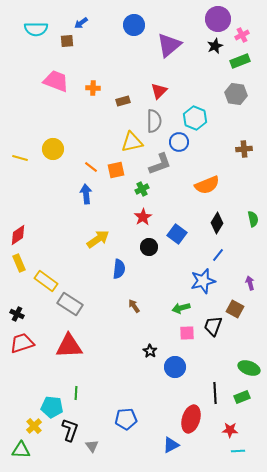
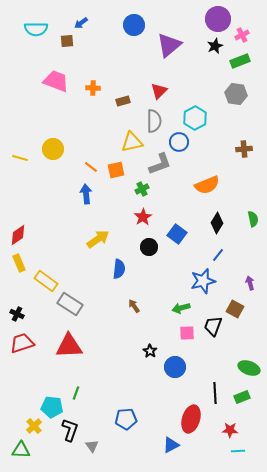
cyan hexagon at (195, 118): rotated 10 degrees clockwise
green line at (76, 393): rotated 16 degrees clockwise
